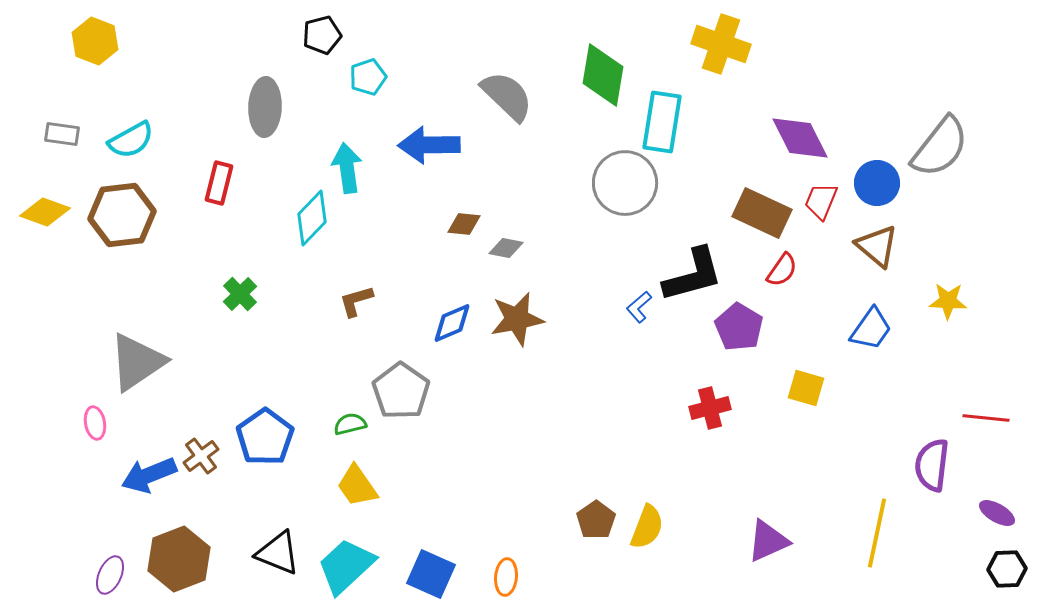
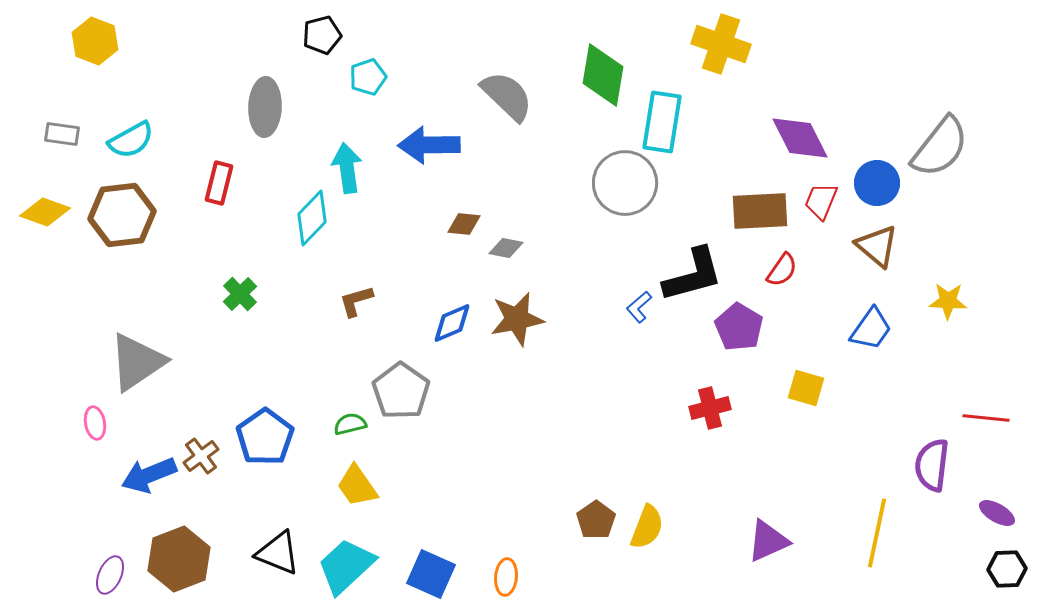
brown rectangle at (762, 213): moved 2 px left, 2 px up; rotated 28 degrees counterclockwise
